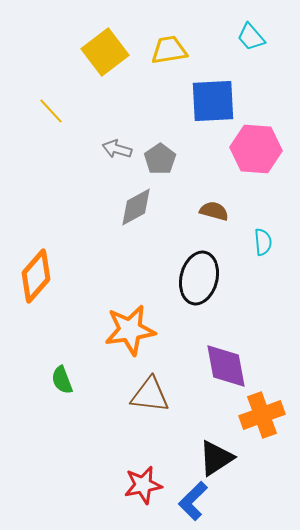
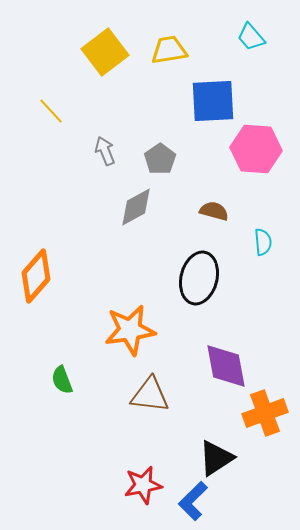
gray arrow: moved 12 px left, 2 px down; rotated 52 degrees clockwise
orange cross: moved 3 px right, 2 px up
